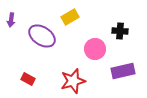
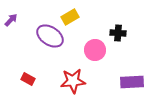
purple arrow: rotated 144 degrees counterclockwise
black cross: moved 2 px left, 2 px down
purple ellipse: moved 8 px right
pink circle: moved 1 px down
purple rectangle: moved 9 px right, 11 px down; rotated 10 degrees clockwise
red star: rotated 10 degrees clockwise
